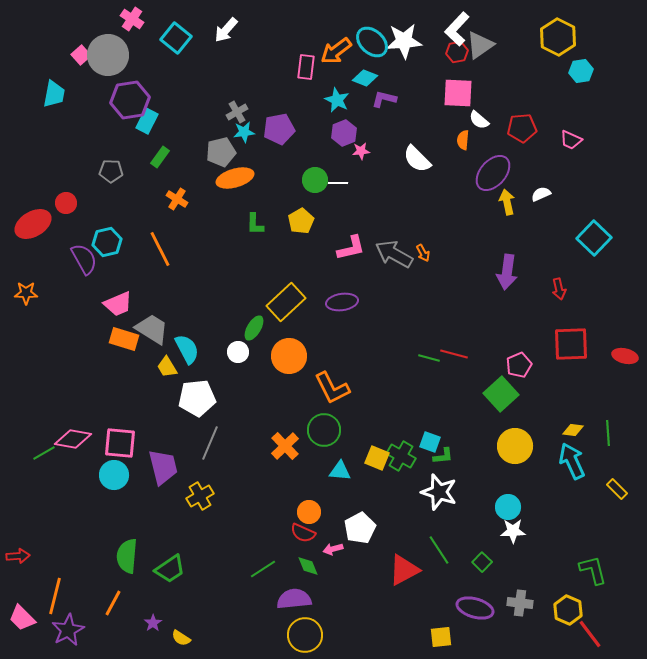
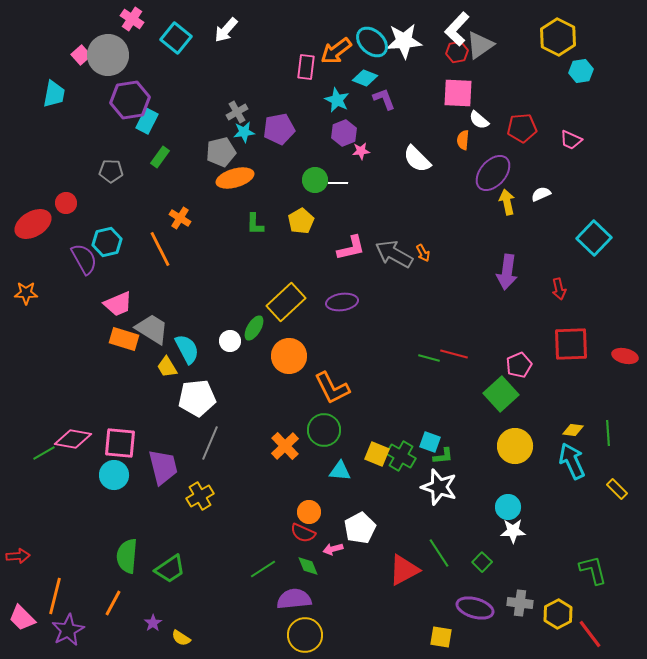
purple L-shape at (384, 99): rotated 55 degrees clockwise
orange cross at (177, 199): moved 3 px right, 19 px down
white circle at (238, 352): moved 8 px left, 11 px up
yellow square at (377, 458): moved 4 px up
white star at (439, 492): moved 5 px up
green line at (439, 550): moved 3 px down
yellow hexagon at (568, 610): moved 10 px left, 4 px down; rotated 8 degrees clockwise
yellow square at (441, 637): rotated 15 degrees clockwise
